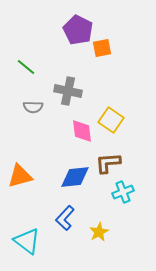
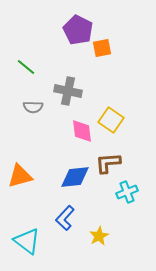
cyan cross: moved 4 px right
yellow star: moved 4 px down
